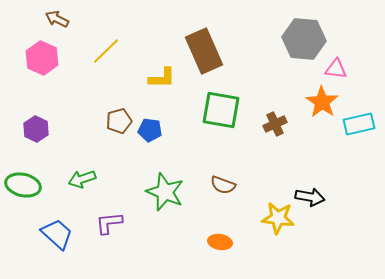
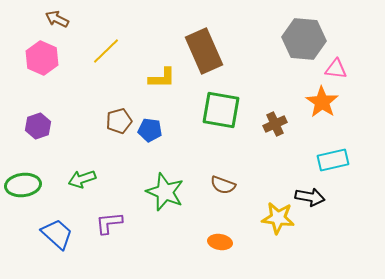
cyan rectangle: moved 26 px left, 36 px down
purple hexagon: moved 2 px right, 3 px up; rotated 15 degrees clockwise
green ellipse: rotated 20 degrees counterclockwise
